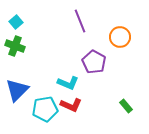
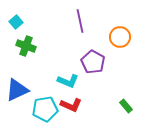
purple line: rotated 10 degrees clockwise
green cross: moved 11 px right
purple pentagon: moved 1 px left
cyan L-shape: moved 2 px up
blue triangle: rotated 20 degrees clockwise
